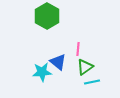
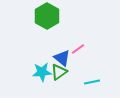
pink line: rotated 48 degrees clockwise
blue triangle: moved 4 px right, 4 px up
green triangle: moved 26 px left, 5 px down
